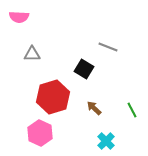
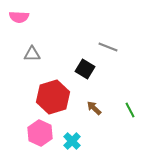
black square: moved 1 px right
green line: moved 2 px left
cyan cross: moved 34 px left
